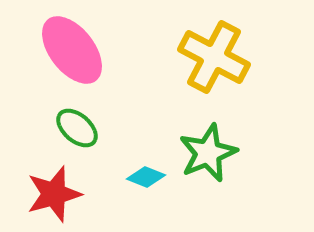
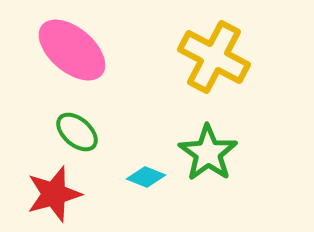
pink ellipse: rotated 12 degrees counterclockwise
green ellipse: moved 4 px down
green star: rotated 14 degrees counterclockwise
